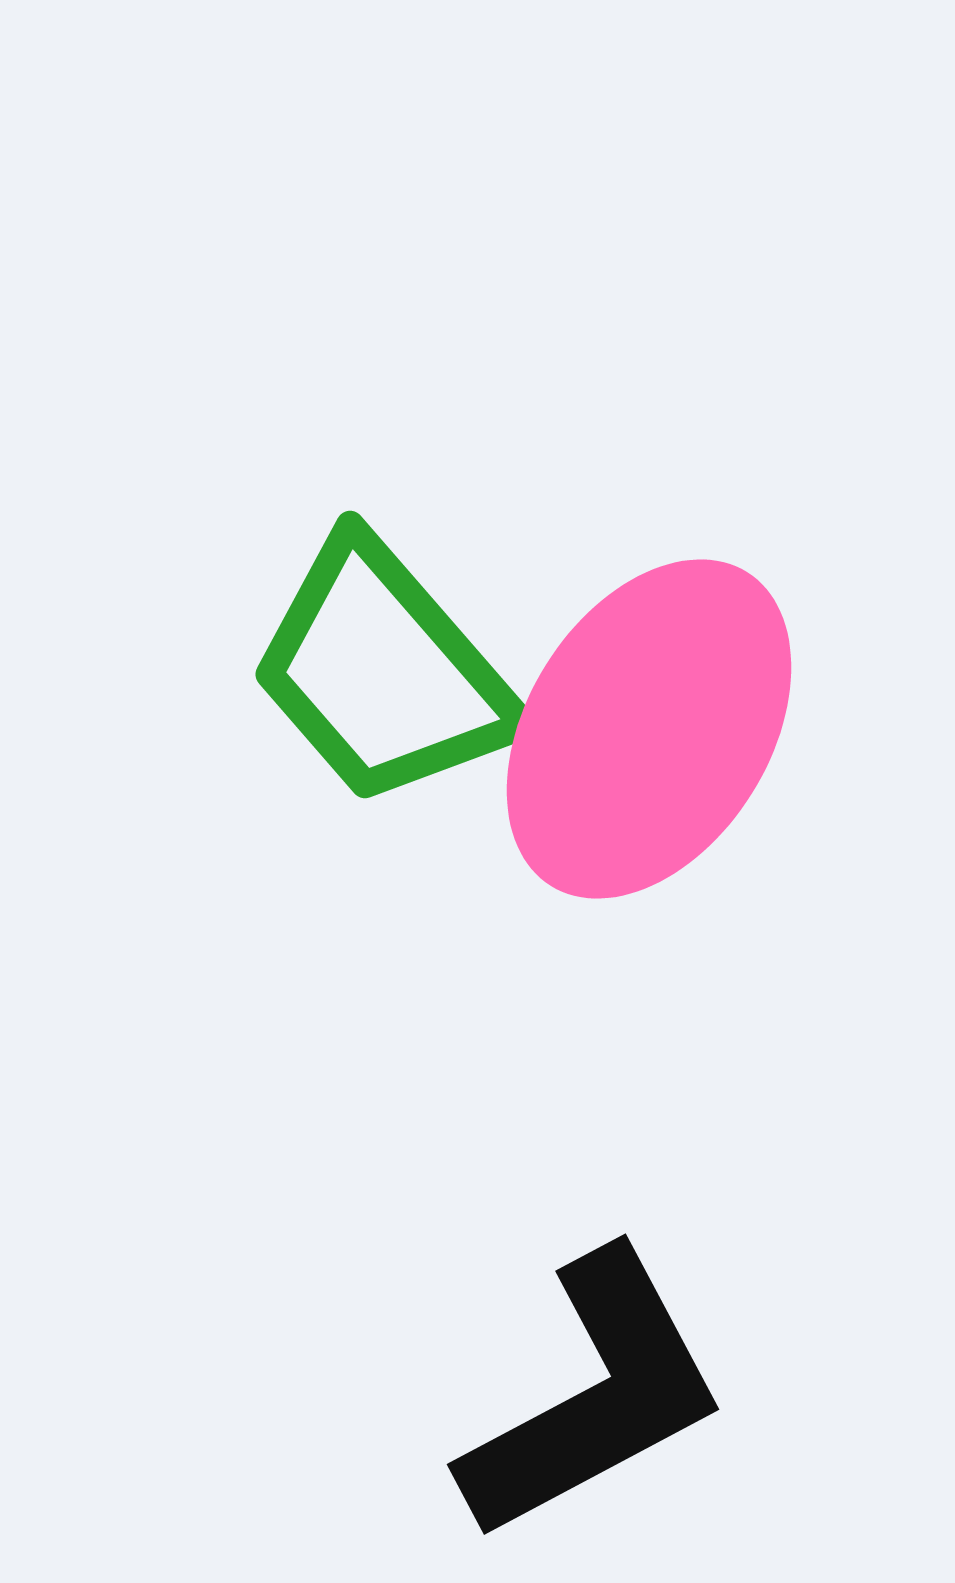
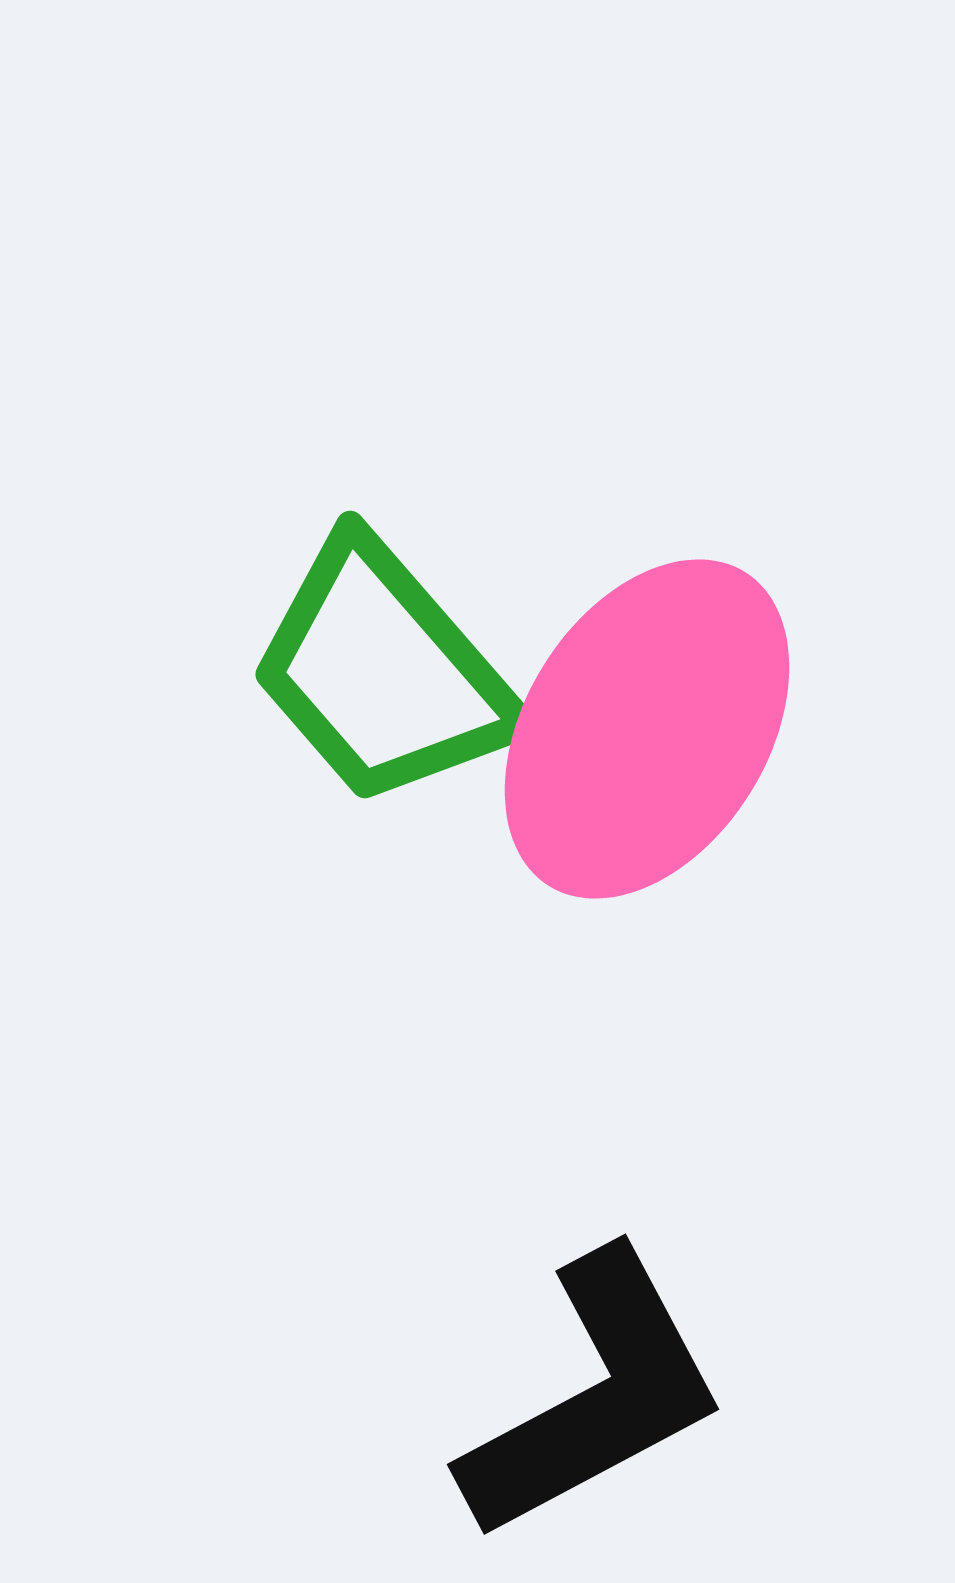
pink ellipse: moved 2 px left
